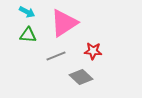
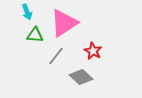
cyan arrow: rotated 42 degrees clockwise
green triangle: moved 7 px right
red star: rotated 24 degrees clockwise
gray line: rotated 30 degrees counterclockwise
